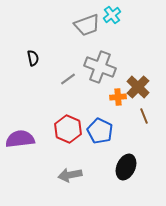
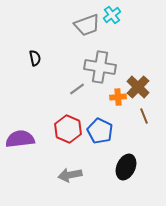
black semicircle: moved 2 px right
gray cross: rotated 12 degrees counterclockwise
gray line: moved 9 px right, 10 px down
